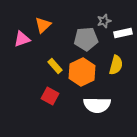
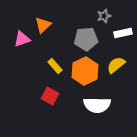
gray star: moved 5 px up
yellow semicircle: rotated 144 degrees counterclockwise
orange hexagon: moved 3 px right, 1 px up
